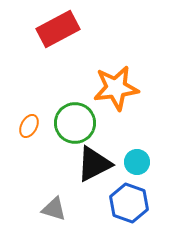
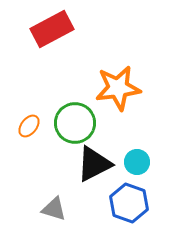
red rectangle: moved 6 px left
orange star: moved 2 px right
orange ellipse: rotated 10 degrees clockwise
